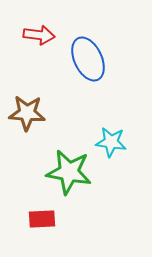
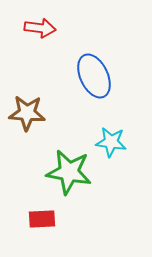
red arrow: moved 1 px right, 7 px up
blue ellipse: moved 6 px right, 17 px down
